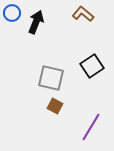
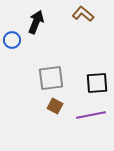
blue circle: moved 27 px down
black square: moved 5 px right, 17 px down; rotated 30 degrees clockwise
gray square: rotated 20 degrees counterclockwise
purple line: moved 12 px up; rotated 48 degrees clockwise
